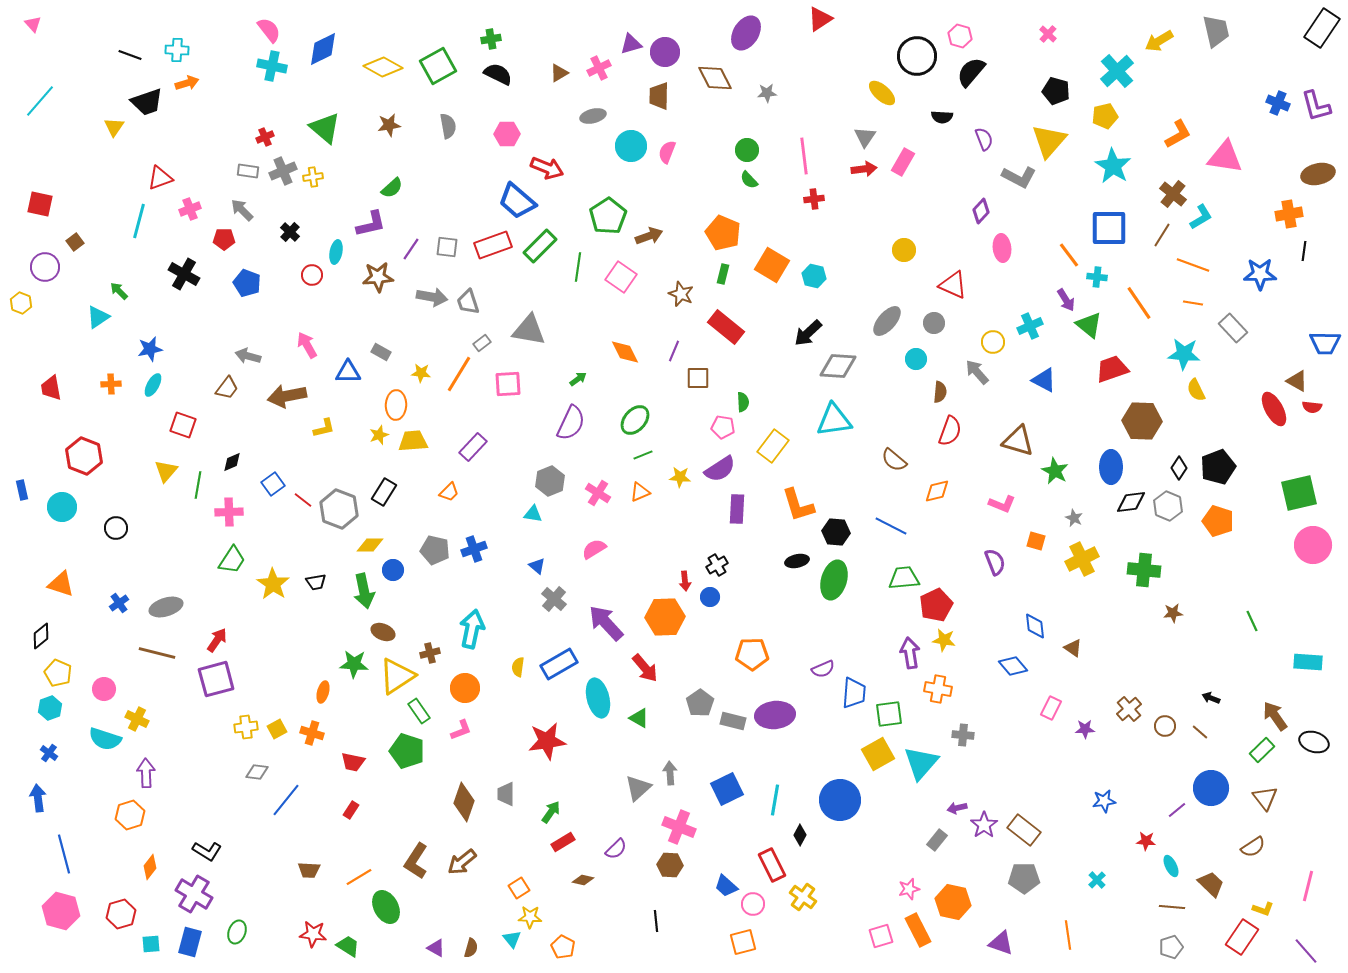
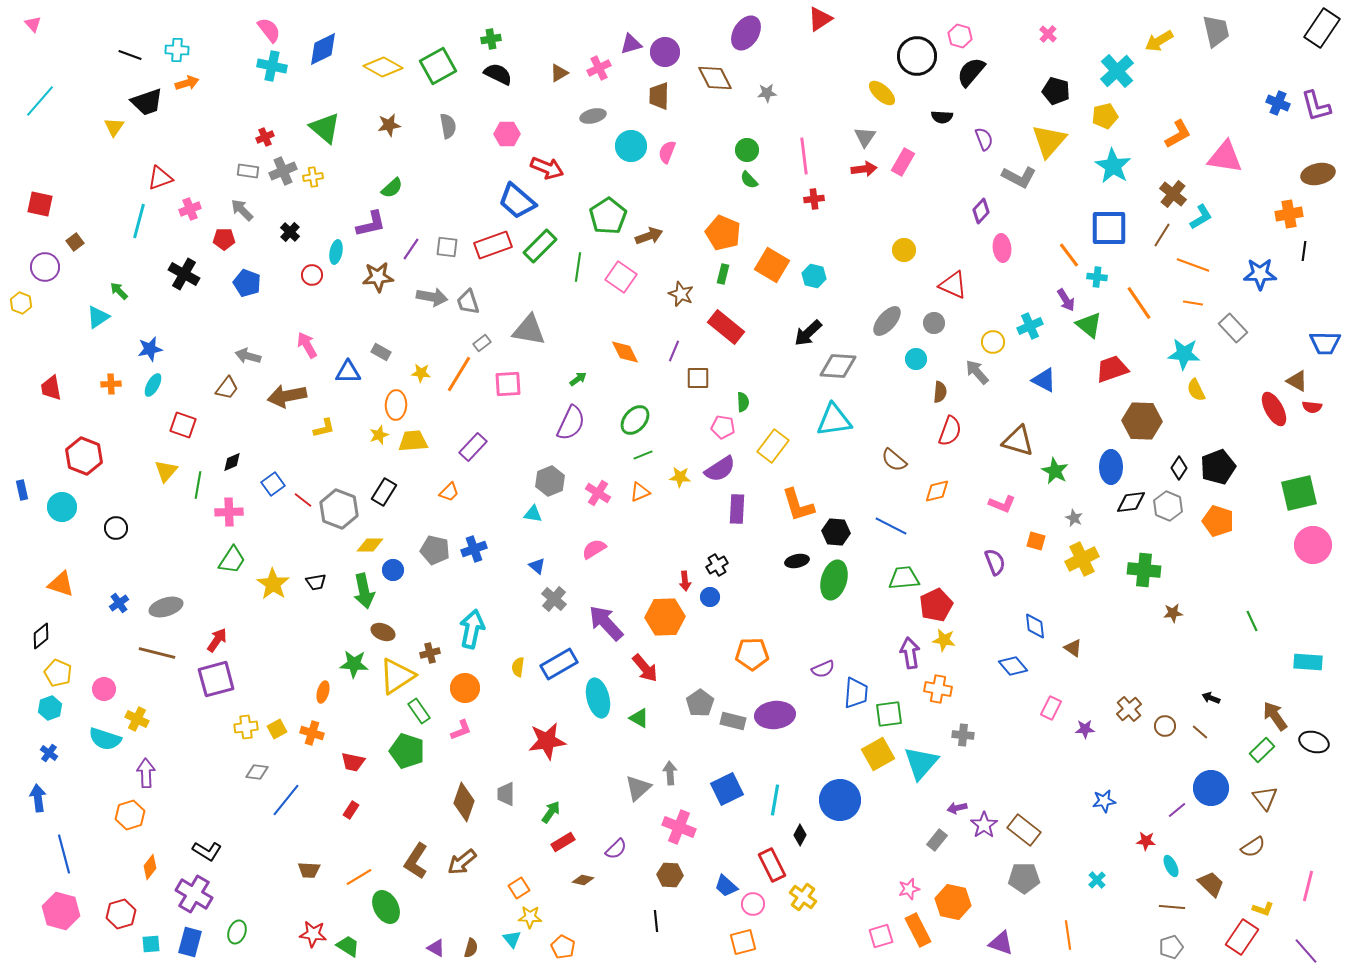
blue trapezoid at (854, 693): moved 2 px right
brown hexagon at (670, 865): moved 10 px down
